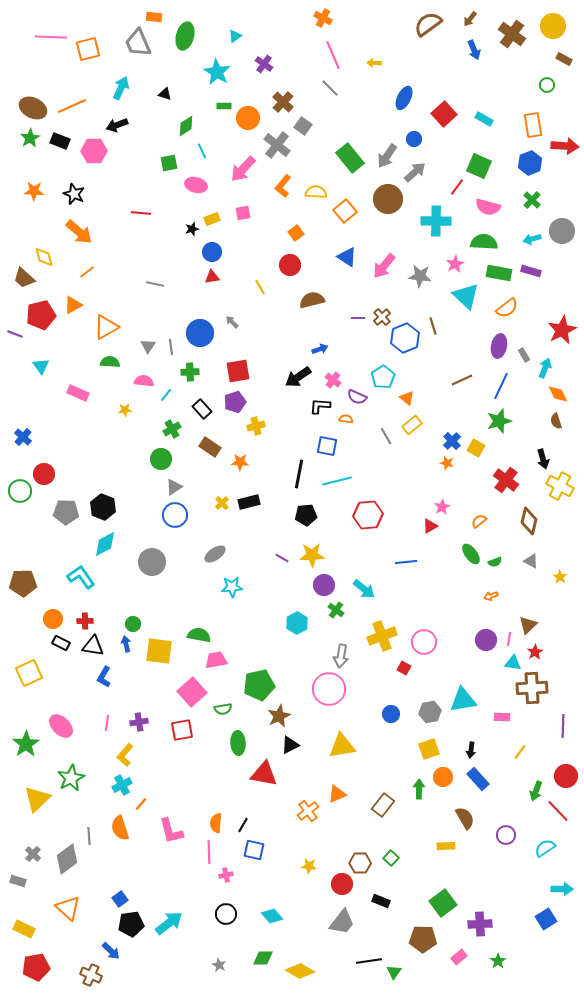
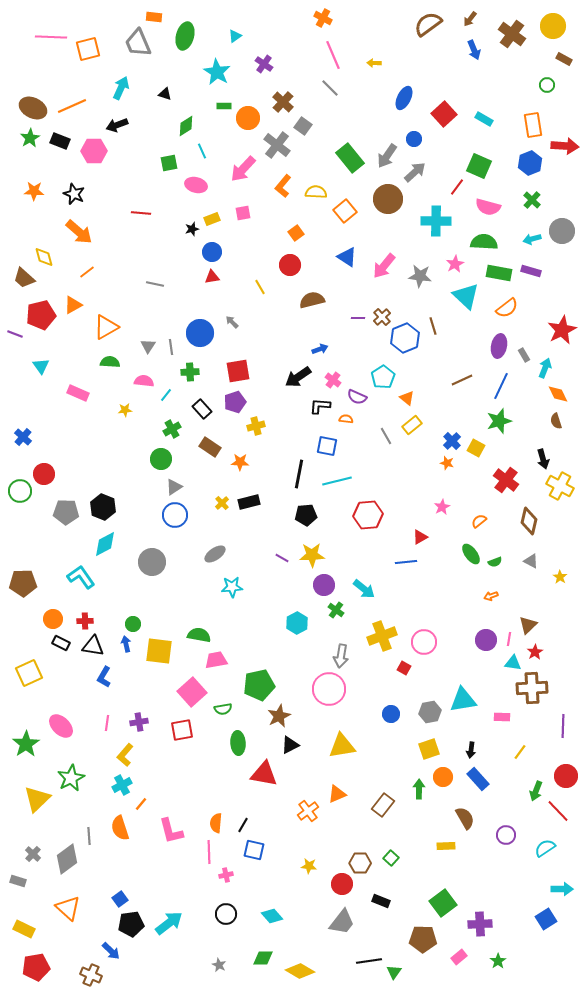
red triangle at (430, 526): moved 10 px left, 11 px down
